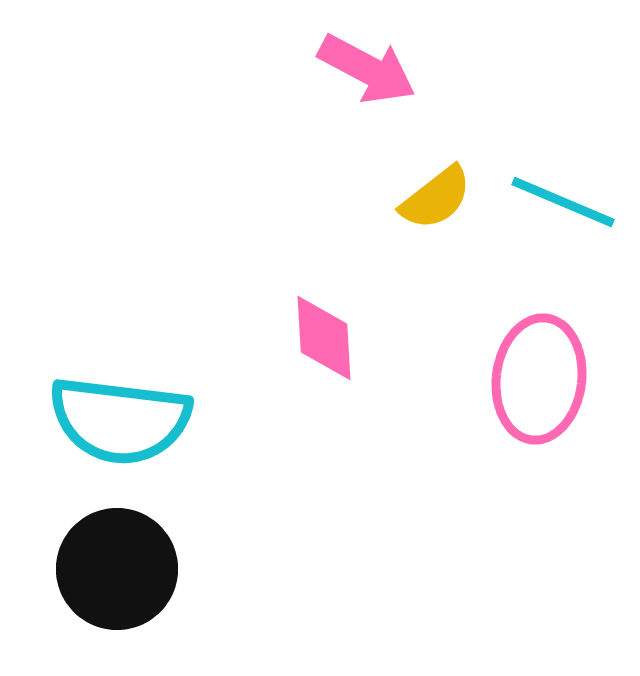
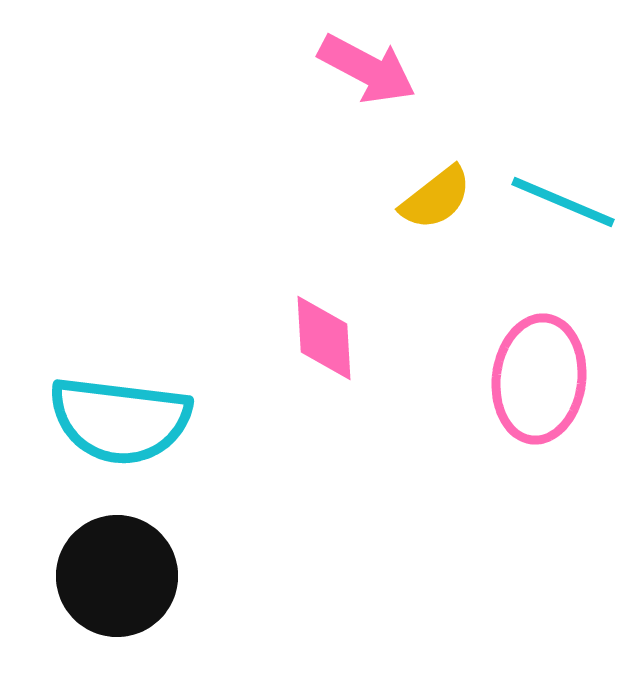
black circle: moved 7 px down
